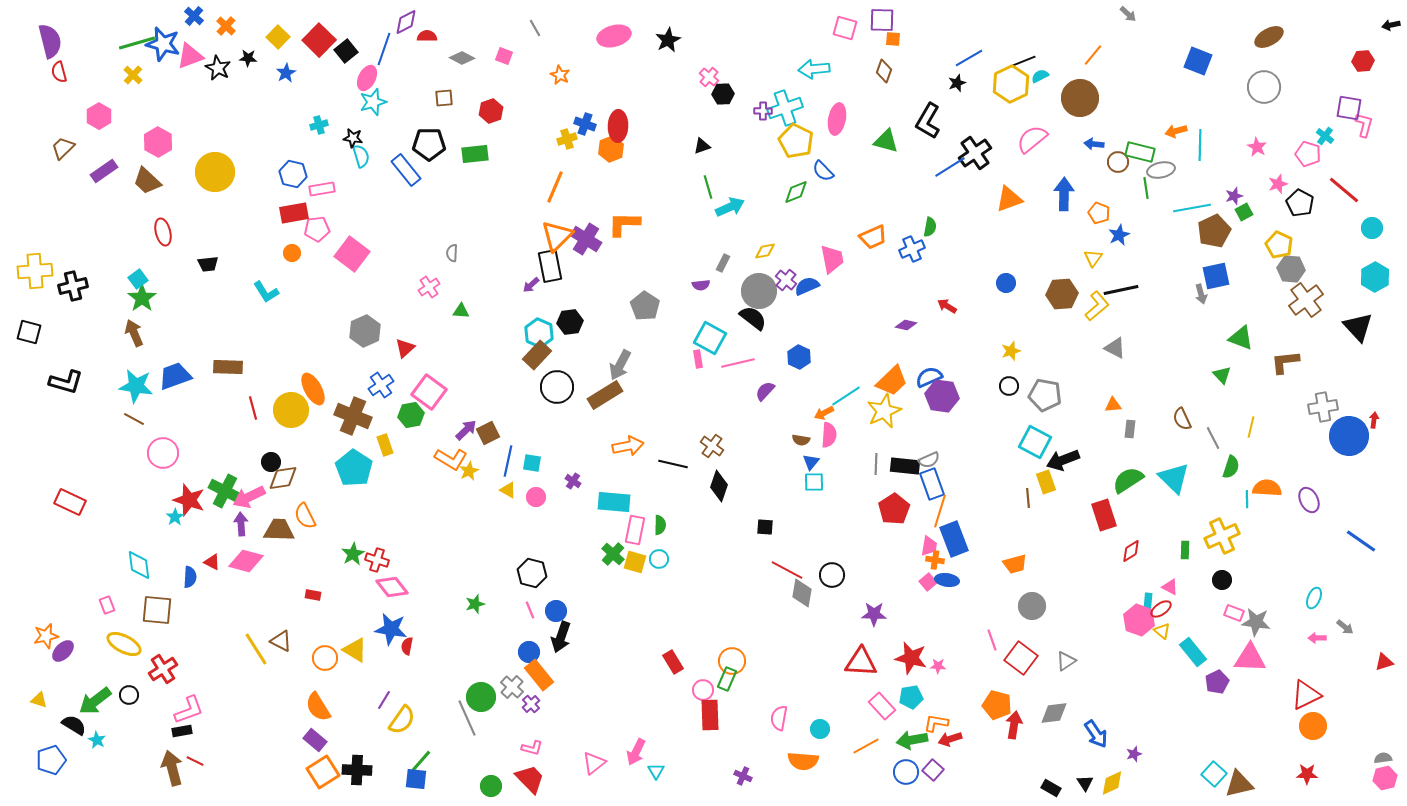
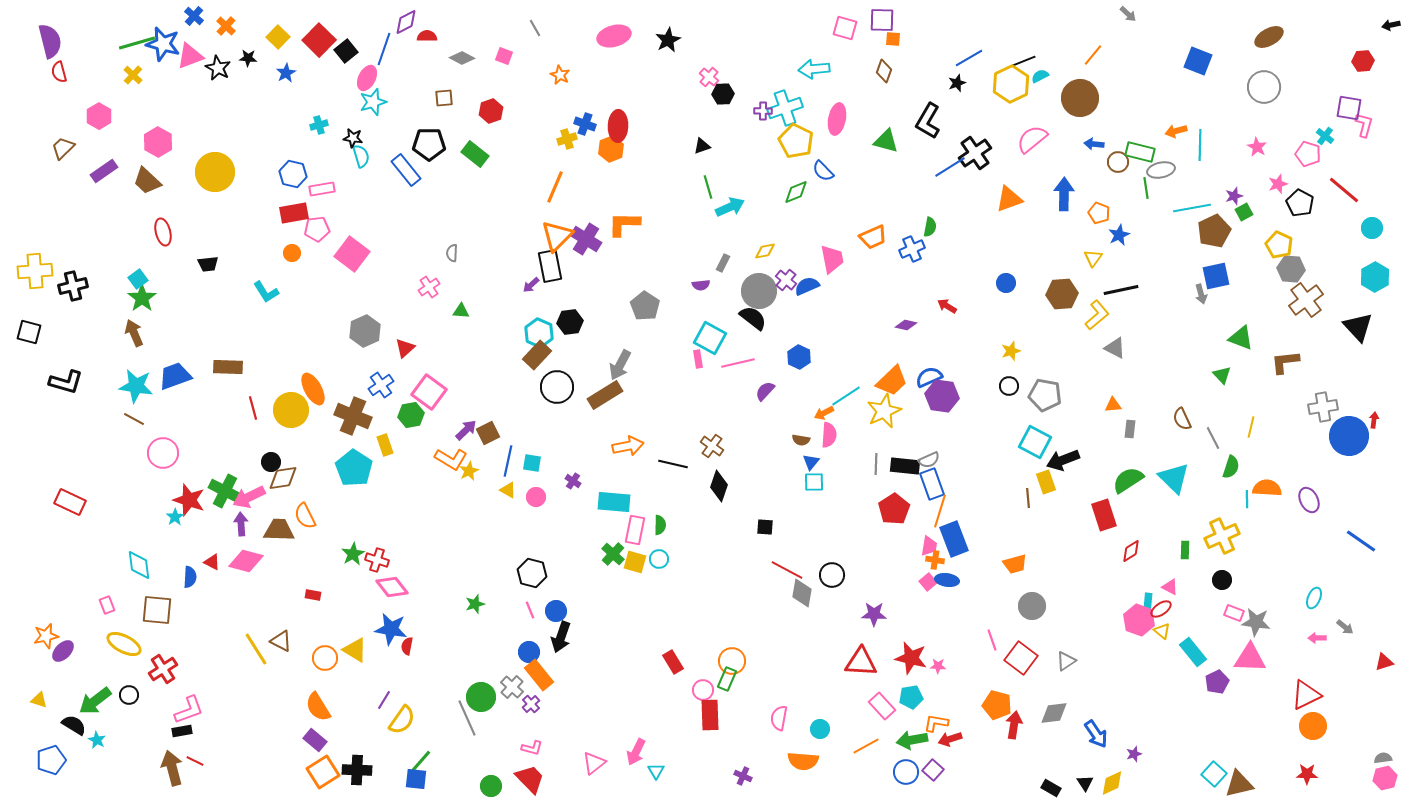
green rectangle at (475, 154): rotated 44 degrees clockwise
yellow L-shape at (1097, 306): moved 9 px down
